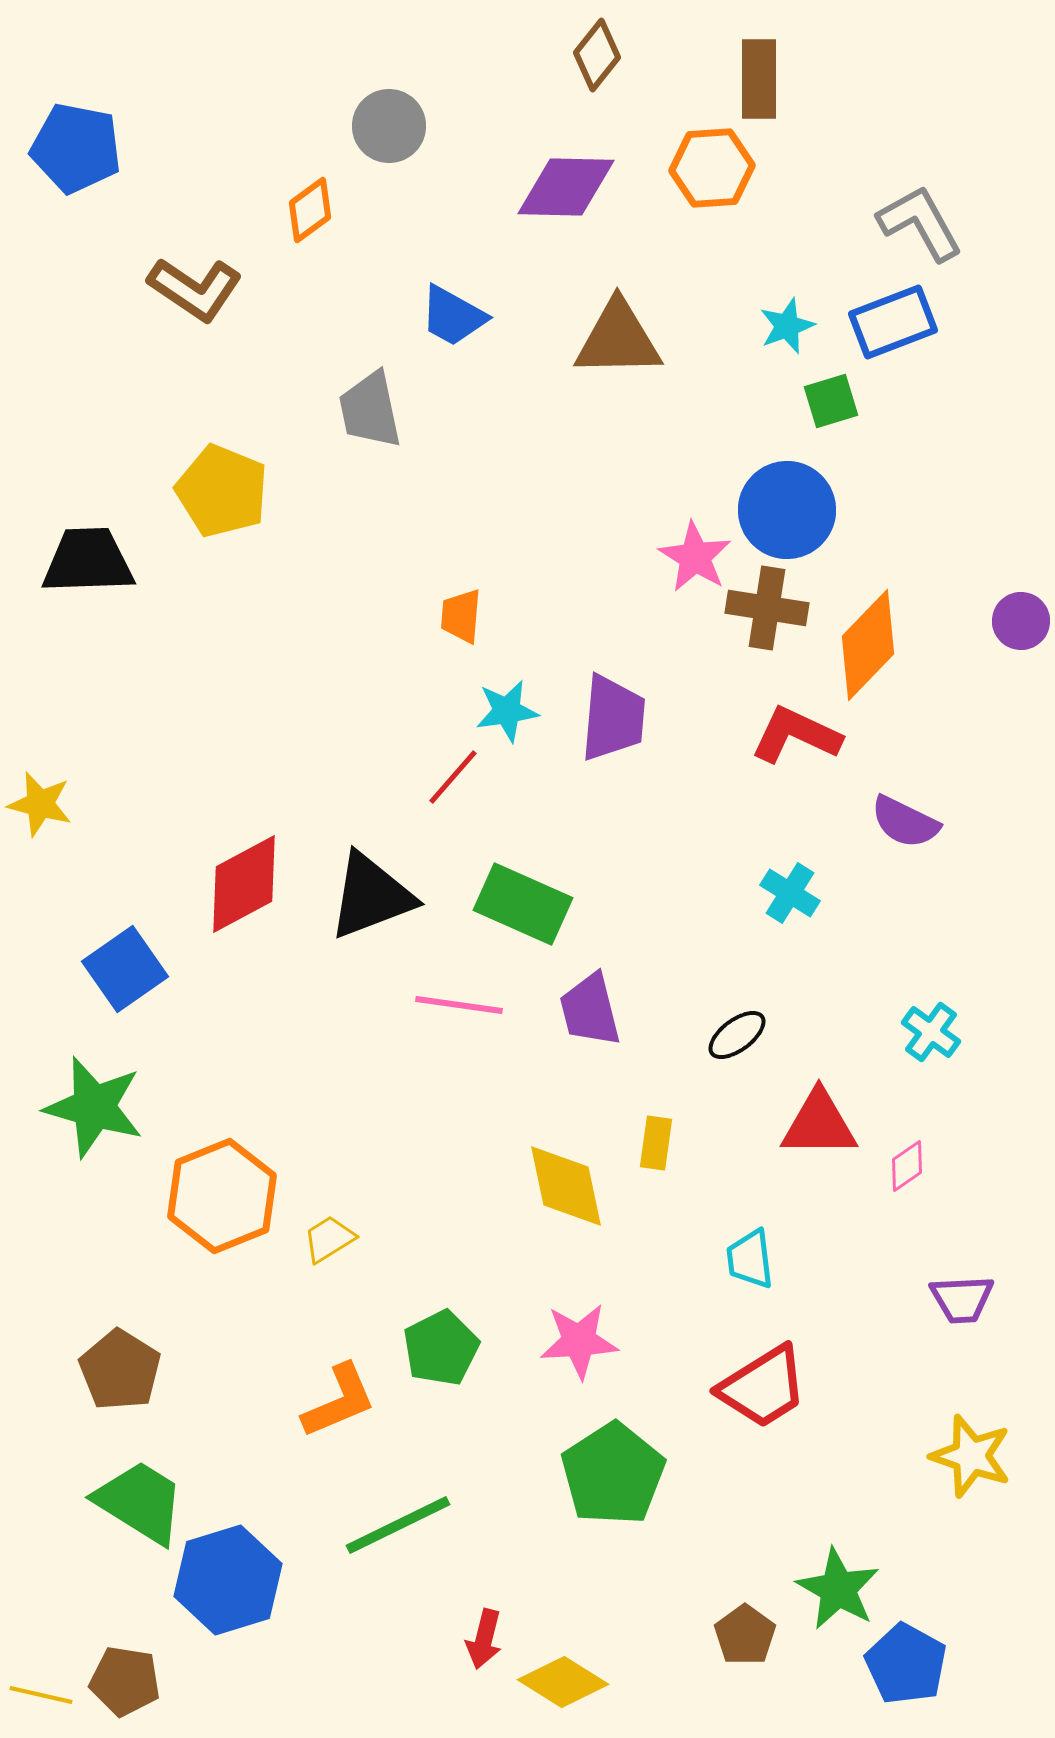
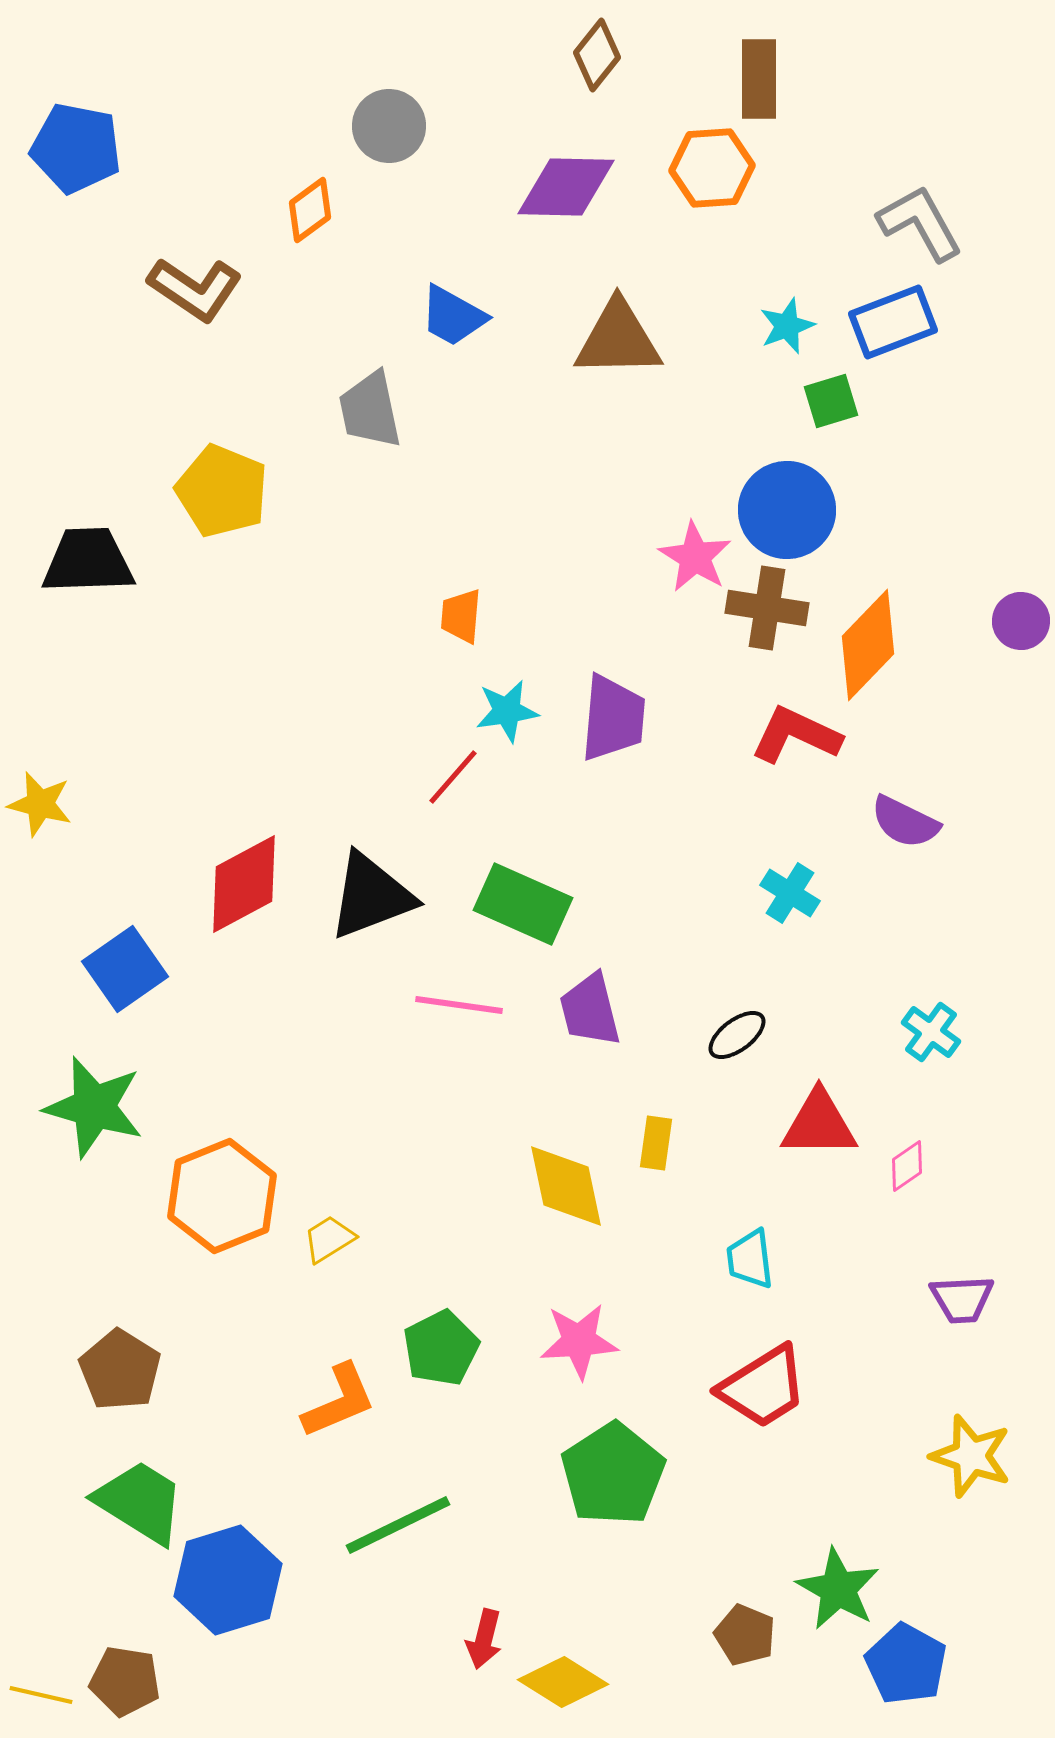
brown pentagon at (745, 1635): rotated 14 degrees counterclockwise
